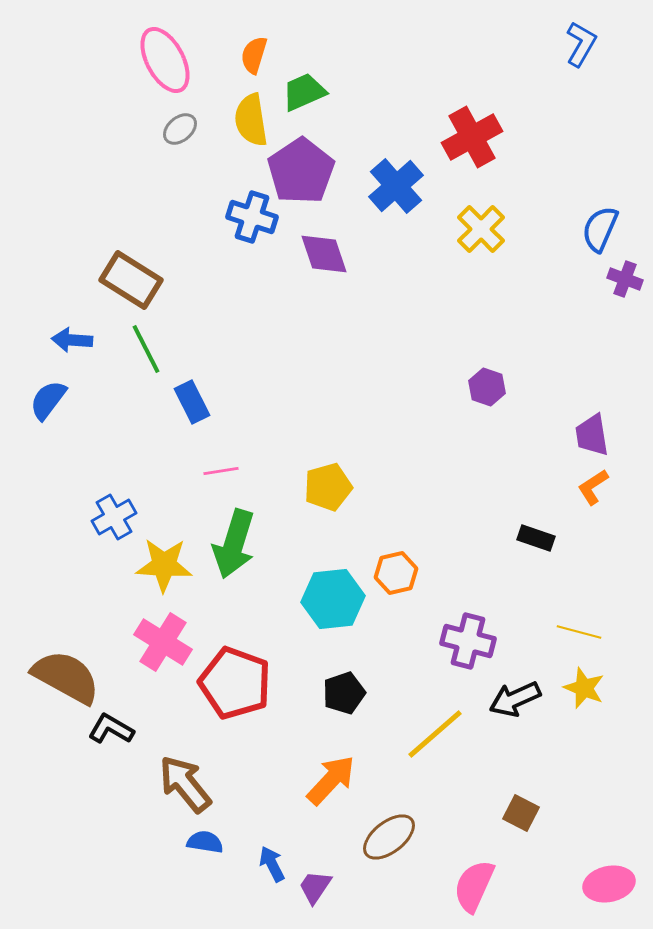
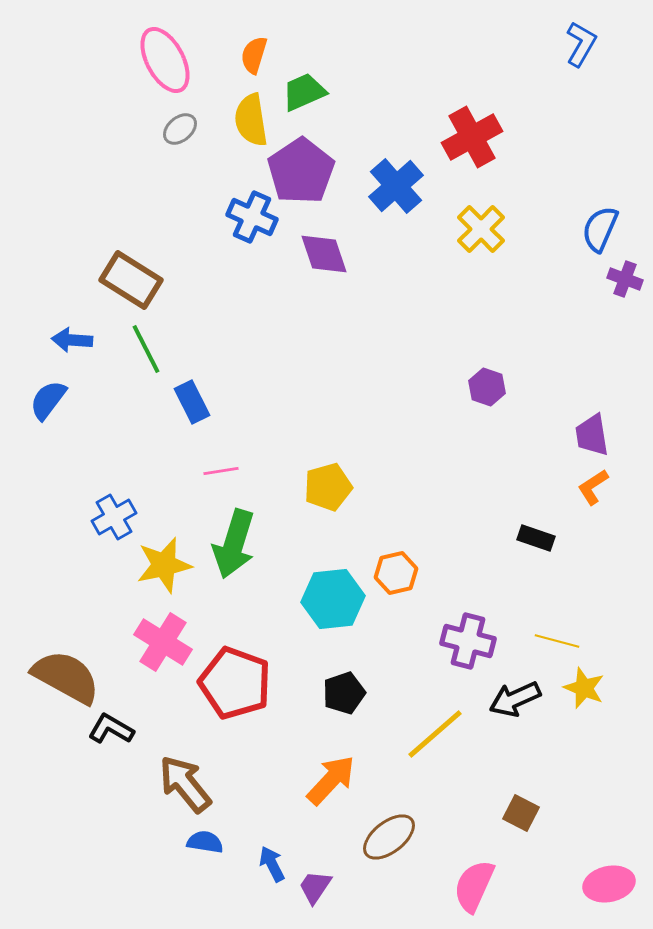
blue cross at (252, 217): rotated 6 degrees clockwise
yellow star at (164, 565): rotated 16 degrees counterclockwise
yellow line at (579, 632): moved 22 px left, 9 px down
